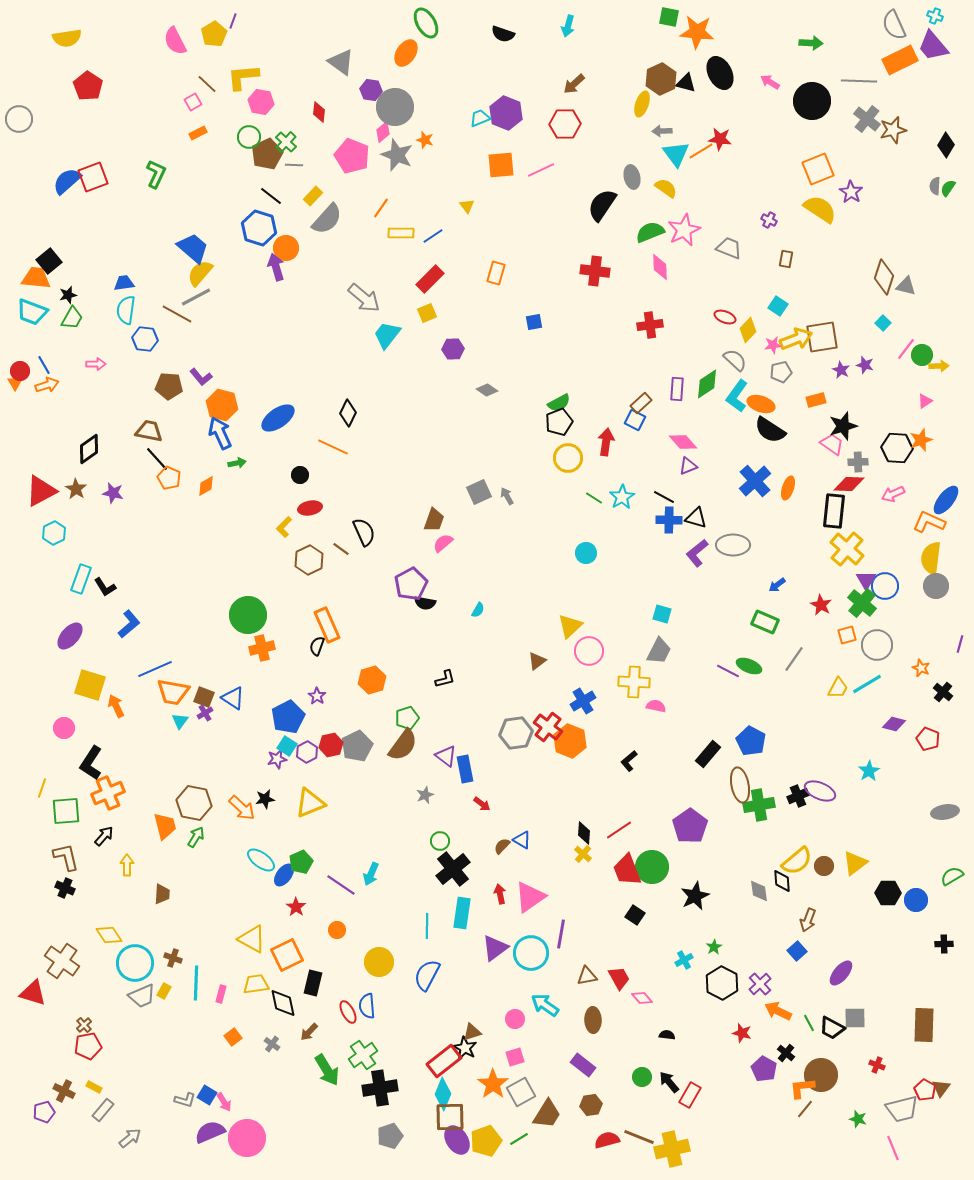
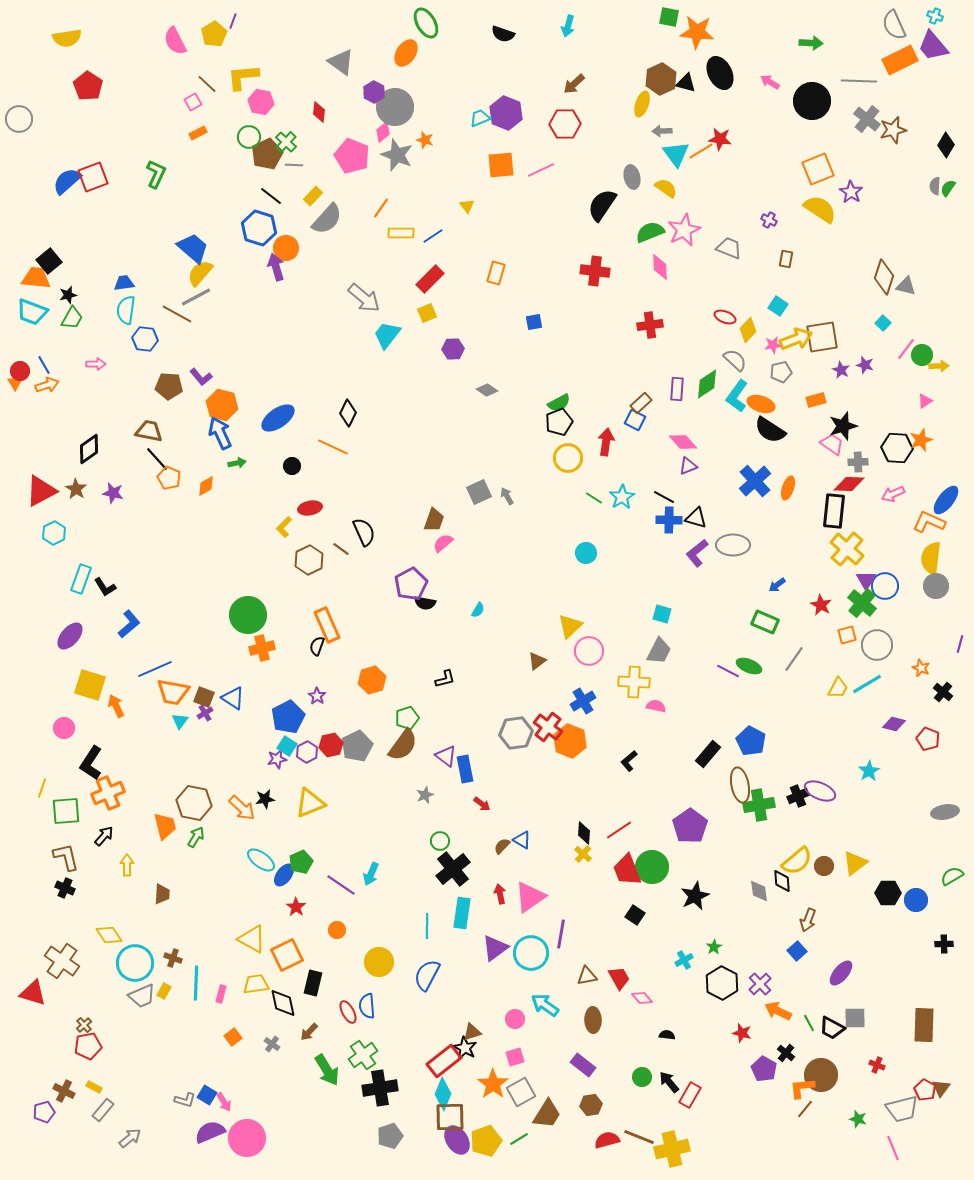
purple hexagon at (371, 90): moved 3 px right, 2 px down; rotated 20 degrees clockwise
black circle at (300, 475): moved 8 px left, 9 px up
